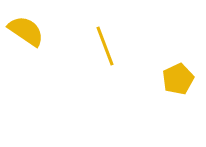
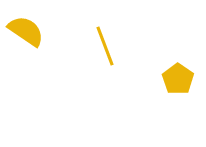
yellow pentagon: rotated 12 degrees counterclockwise
